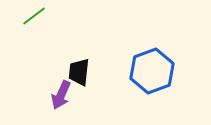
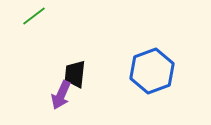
black trapezoid: moved 4 px left, 2 px down
